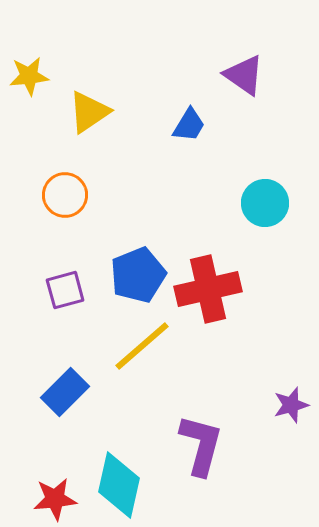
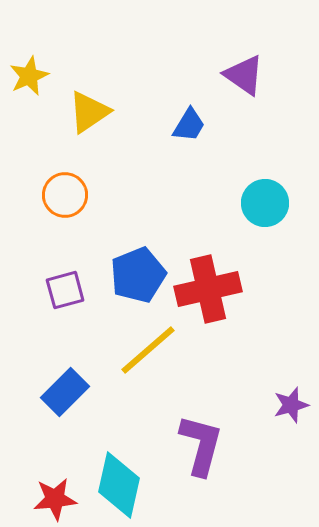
yellow star: rotated 18 degrees counterclockwise
yellow line: moved 6 px right, 4 px down
